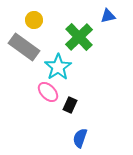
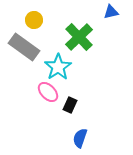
blue triangle: moved 3 px right, 4 px up
